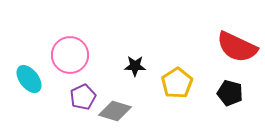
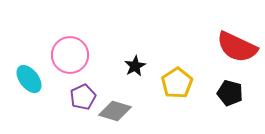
black star: rotated 30 degrees counterclockwise
